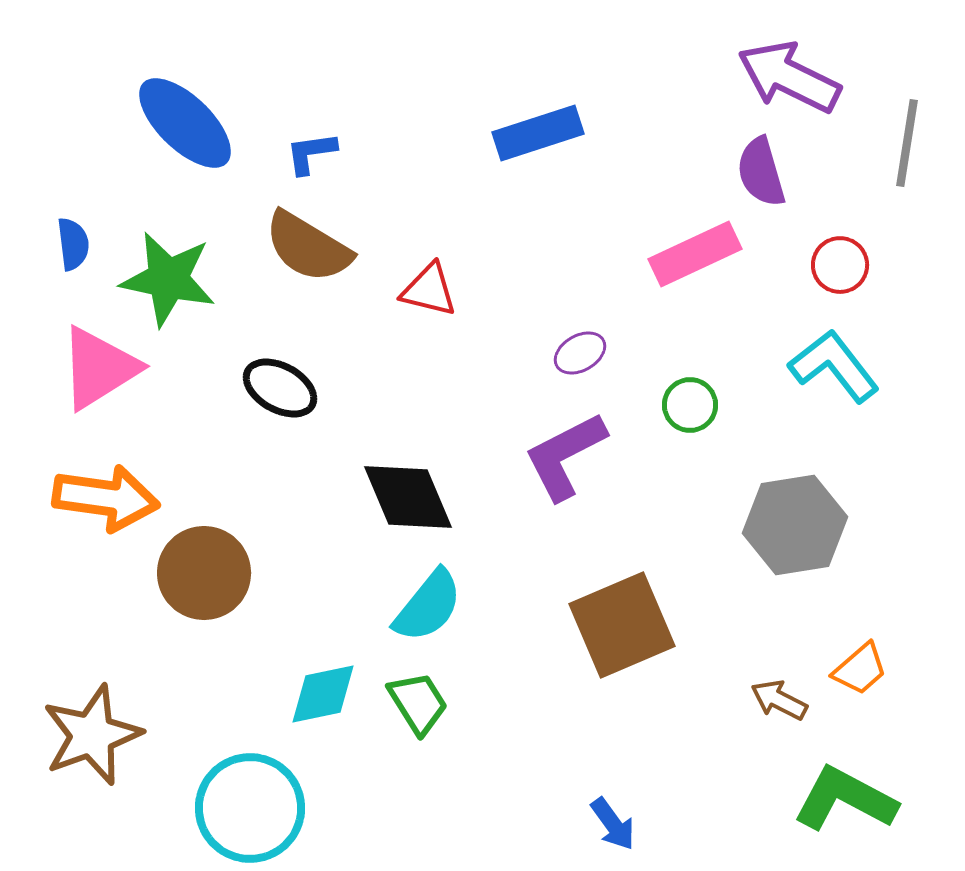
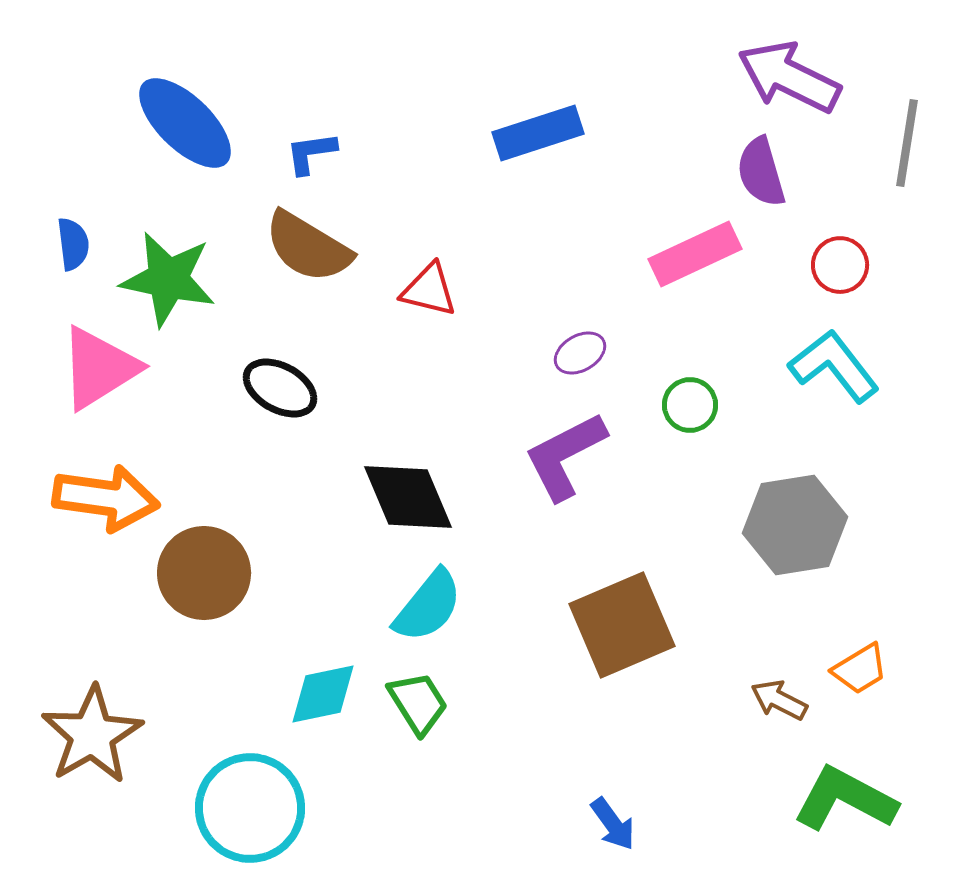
orange trapezoid: rotated 10 degrees clockwise
brown star: rotated 10 degrees counterclockwise
